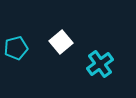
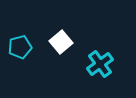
cyan pentagon: moved 4 px right, 1 px up
